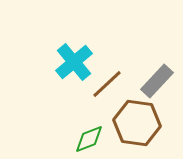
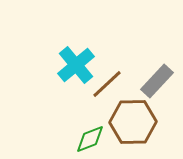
cyan cross: moved 2 px right, 3 px down
brown hexagon: moved 4 px left, 1 px up; rotated 9 degrees counterclockwise
green diamond: moved 1 px right
